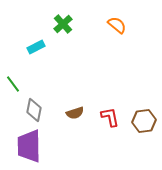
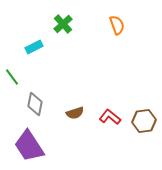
orange semicircle: rotated 30 degrees clockwise
cyan rectangle: moved 2 px left
green line: moved 1 px left, 7 px up
gray diamond: moved 1 px right, 6 px up
red L-shape: rotated 40 degrees counterclockwise
purple trapezoid: rotated 32 degrees counterclockwise
